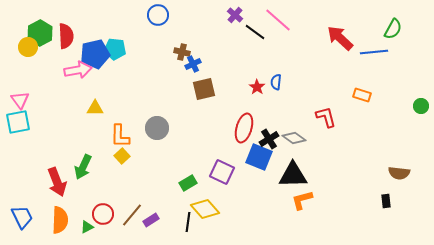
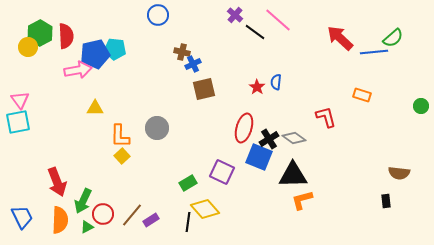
green semicircle at (393, 29): moved 9 px down; rotated 20 degrees clockwise
green arrow at (83, 167): moved 34 px down
